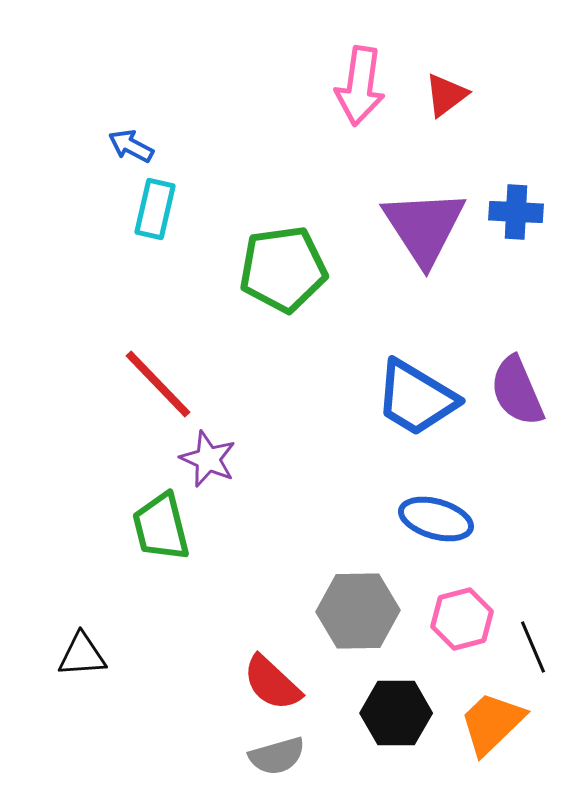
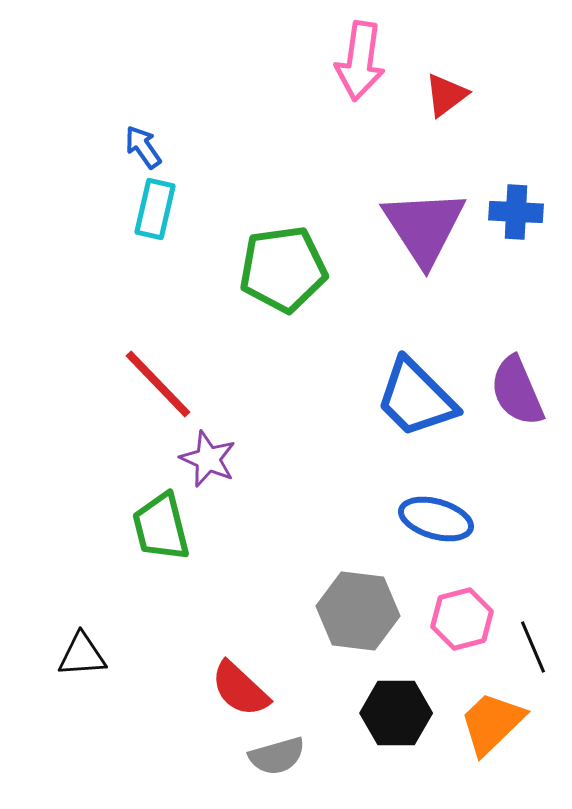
pink arrow: moved 25 px up
blue arrow: moved 12 px right, 1 px down; rotated 27 degrees clockwise
blue trapezoid: rotated 14 degrees clockwise
gray hexagon: rotated 8 degrees clockwise
red semicircle: moved 32 px left, 6 px down
